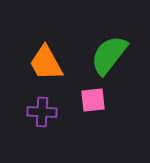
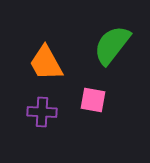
green semicircle: moved 3 px right, 10 px up
pink square: rotated 16 degrees clockwise
